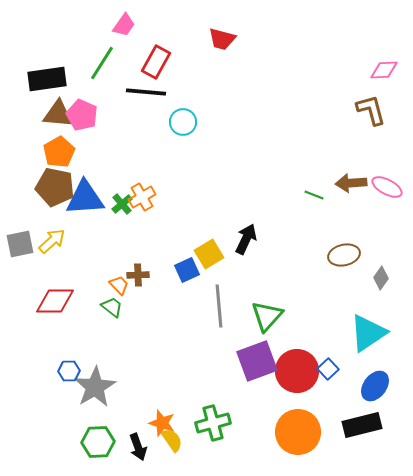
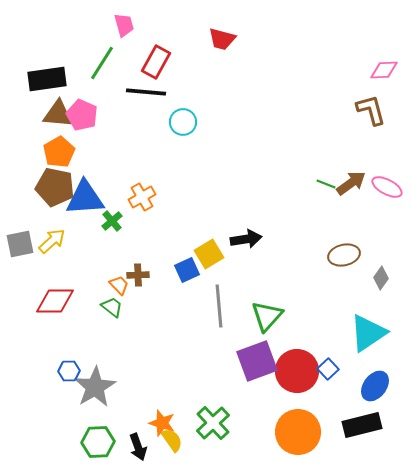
pink trapezoid at (124, 25): rotated 50 degrees counterclockwise
brown arrow at (351, 183): rotated 148 degrees clockwise
green line at (314, 195): moved 12 px right, 11 px up
green cross at (122, 204): moved 10 px left, 17 px down
black arrow at (246, 239): rotated 56 degrees clockwise
green cross at (213, 423): rotated 28 degrees counterclockwise
